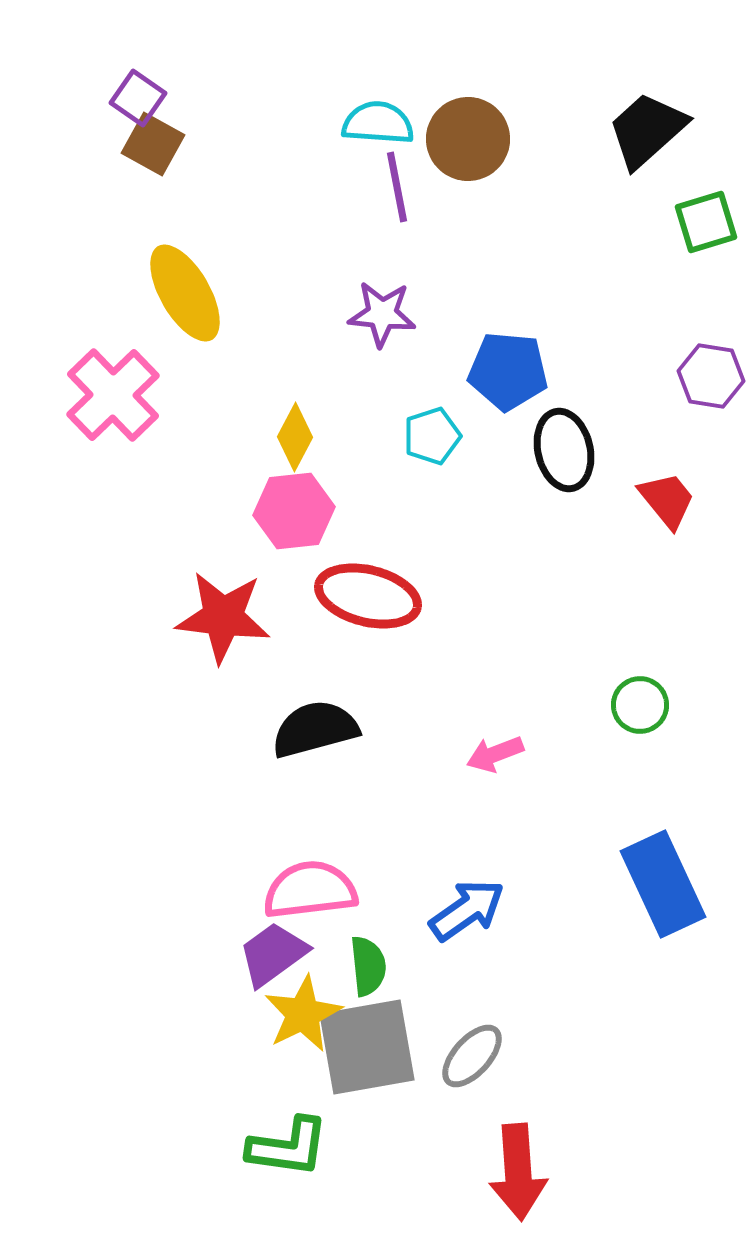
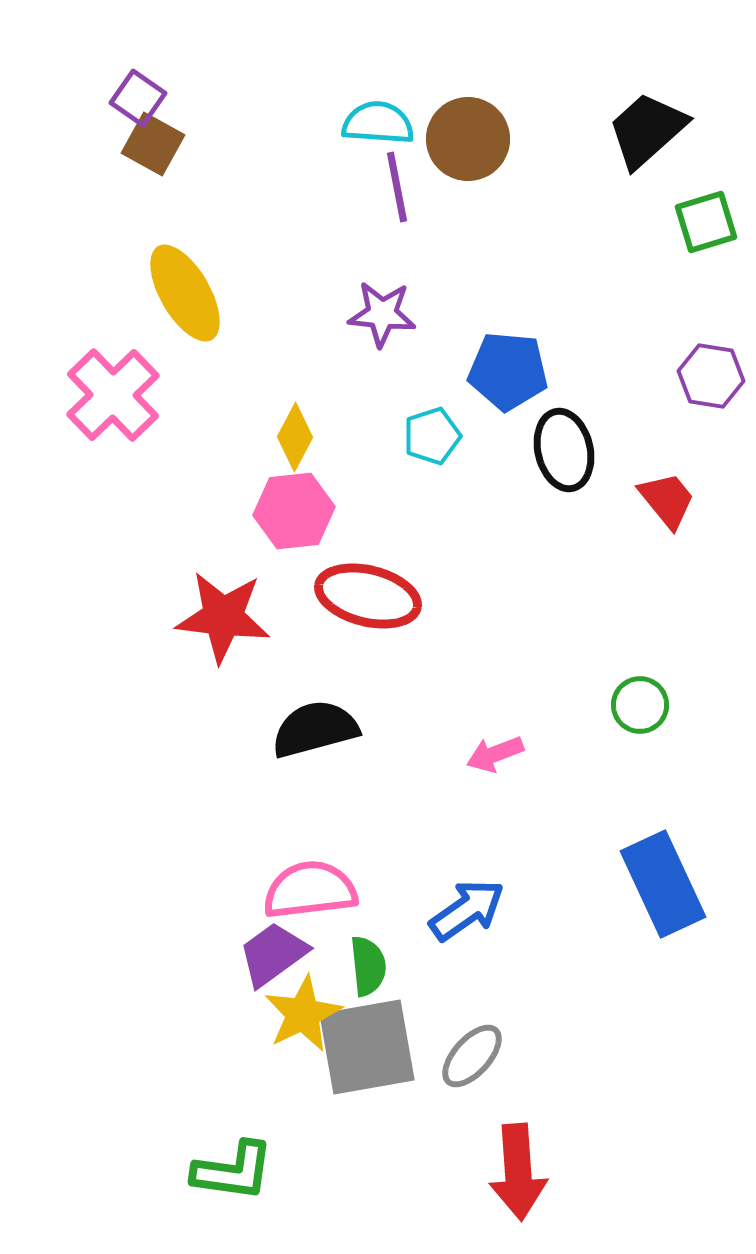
green L-shape: moved 55 px left, 24 px down
